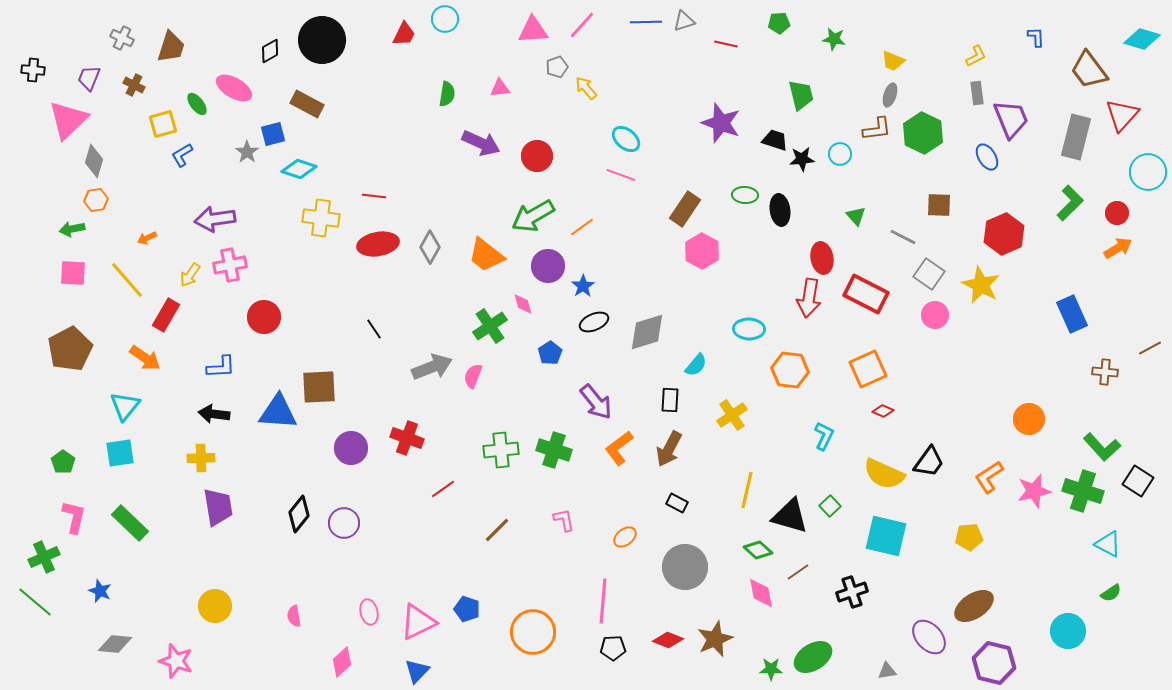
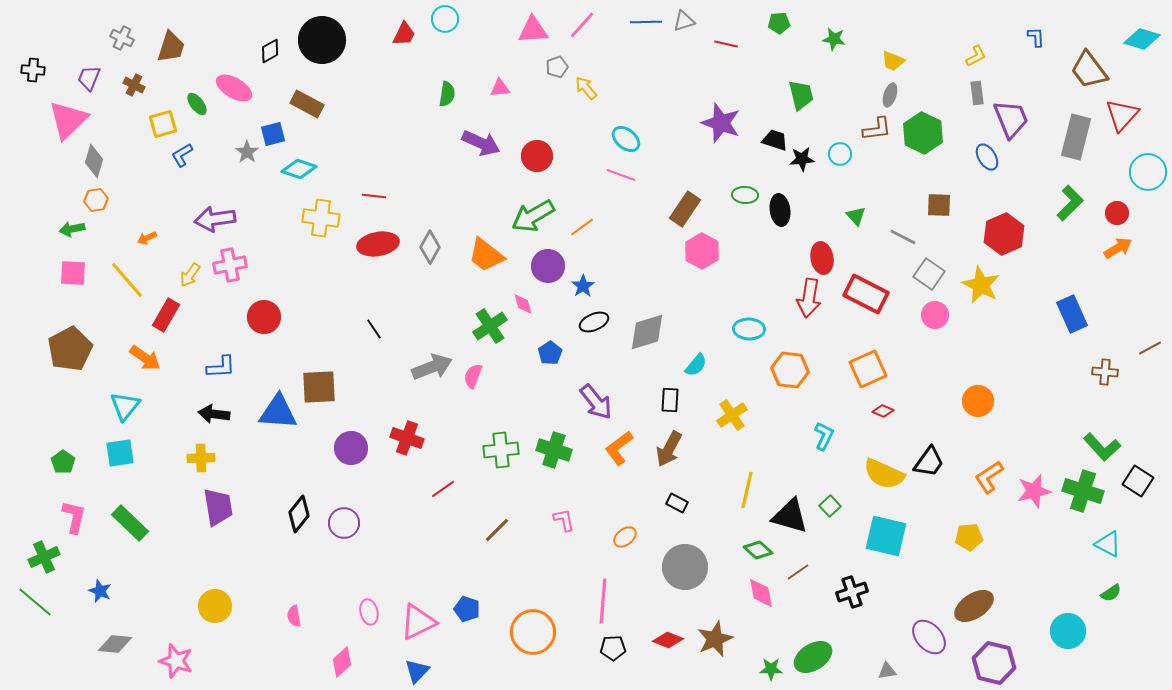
orange circle at (1029, 419): moved 51 px left, 18 px up
